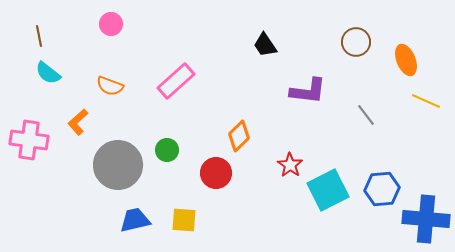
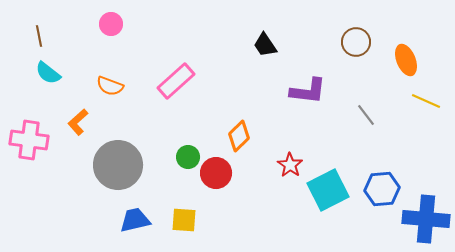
green circle: moved 21 px right, 7 px down
